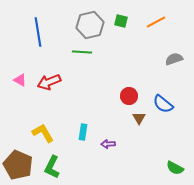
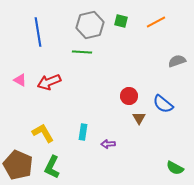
gray semicircle: moved 3 px right, 2 px down
